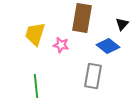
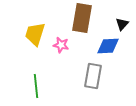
blue diamond: rotated 40 degrees counterclockwise
